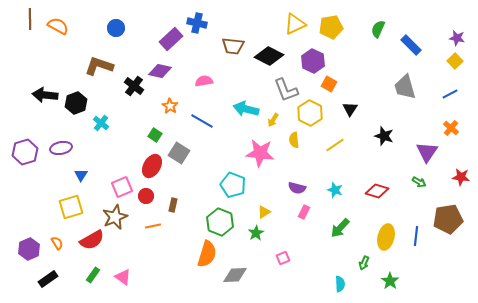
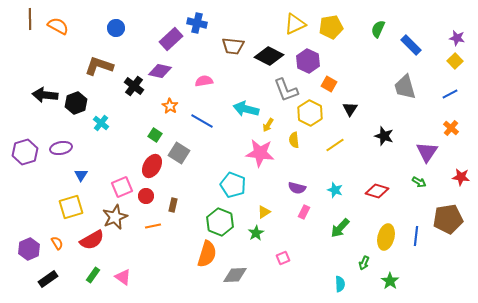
purple hexagon at (313, 61): moved 5 px left
yellow arrow at (273, 120): moved 5 px left, 5 px down
